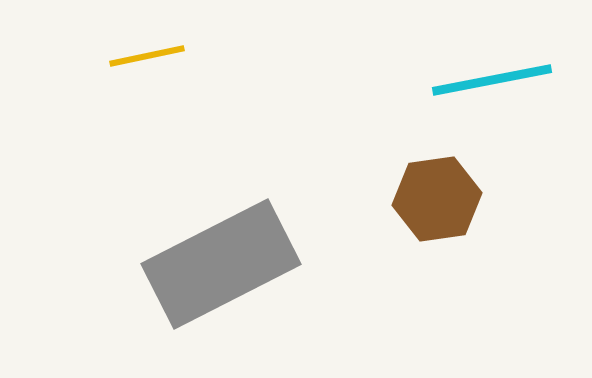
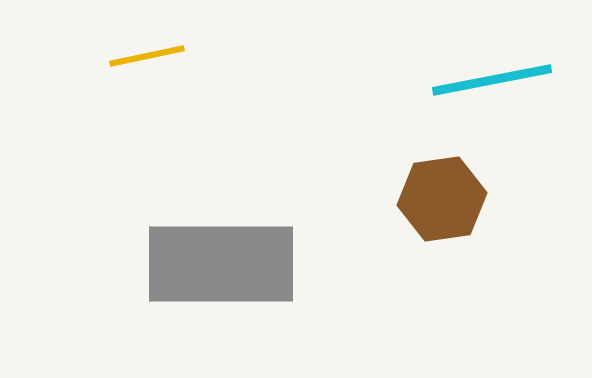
brown hexagon: moved 5 px right
gray rectangle: rotated 27 degrees clockwise
